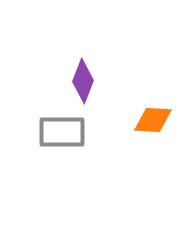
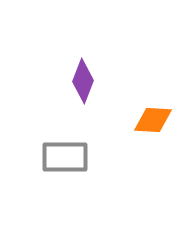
gray rectangle: moved 3 px right, 25 px down
